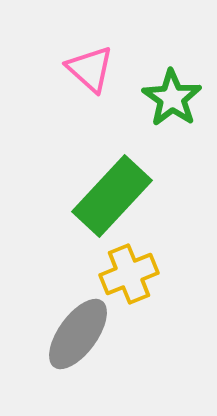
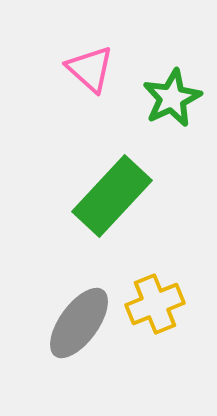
green star: rotated 12 degrees clockwise
yellow cross: moved 26 px right, 30 px down
gray ellipse: moved 1 px right, 11 px up
